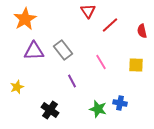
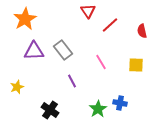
green star: rotated 24 degrees clockwise
